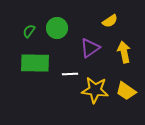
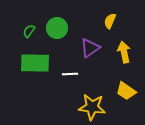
yellow semicircle: rotated 147 degrees clockwise
yellow star: moved 3 px left, 17 px down
